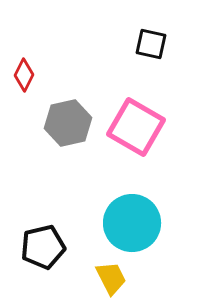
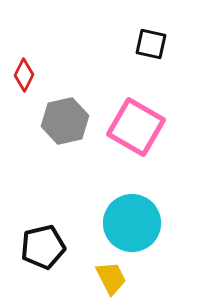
gray hexagon: moved 3 px left, 2 px up
